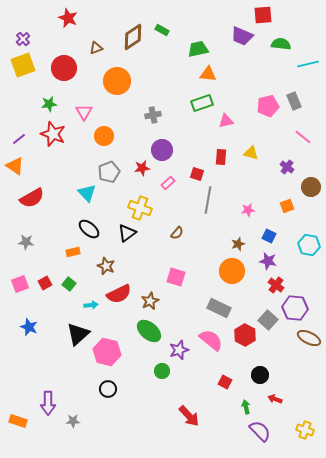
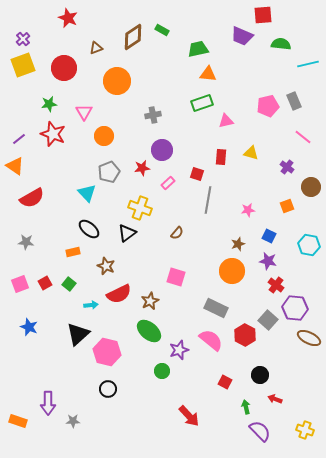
gray rectangle at (219, 308): moved 3 px left
